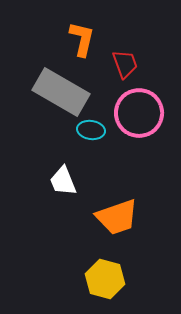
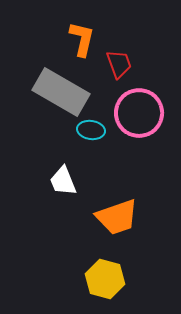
red trapezoid: moved 6 px left
